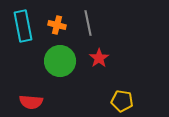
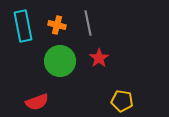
red semicircle: moved 6 px right; rotated 25 degrees counterclockwise
